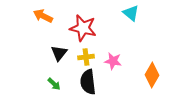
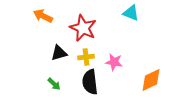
cyan triangle: rotated 18 degrees counterclockwise
red star: rotated 12 degrees clockwise
black triangle: rotated 36 degrees clockwise
pink star: moved 1 px right, 1 px down
orange diamond: moved 1 px left, 5 px down; rotated 35 degrees clockwise
black semicircle: moved 2 px right
